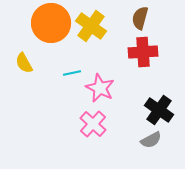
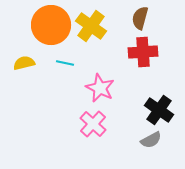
orange circle: moved 2 px down
yellow semicircle: rotated 105 degrees clockwise
cyan line: moved 7 px left, 10 px up; rotated 24 degrees clockwise
